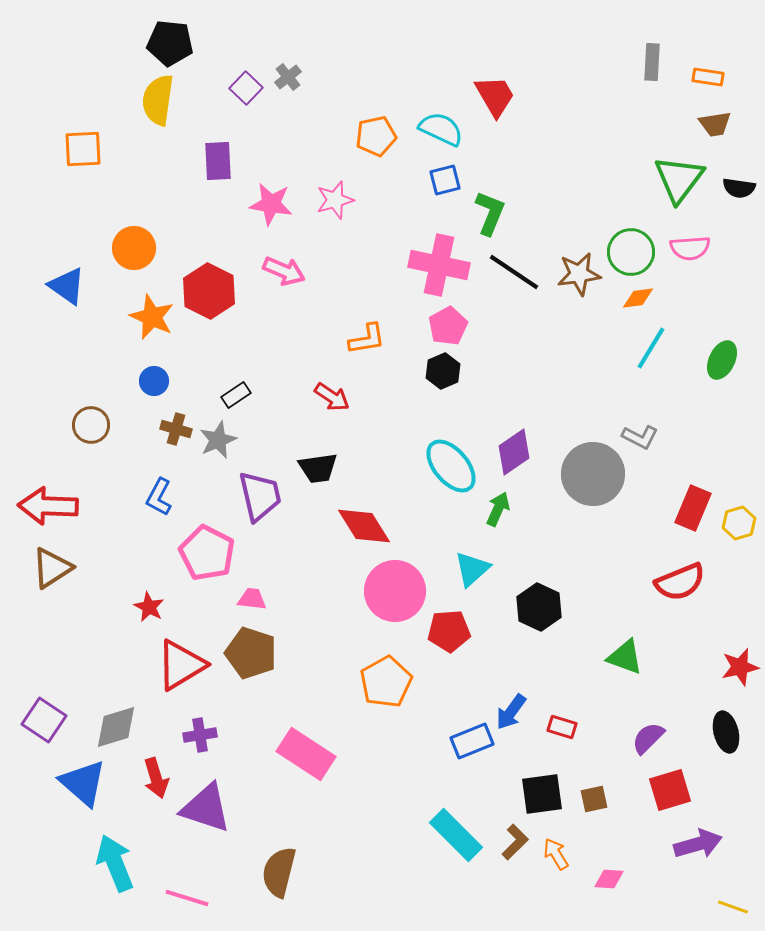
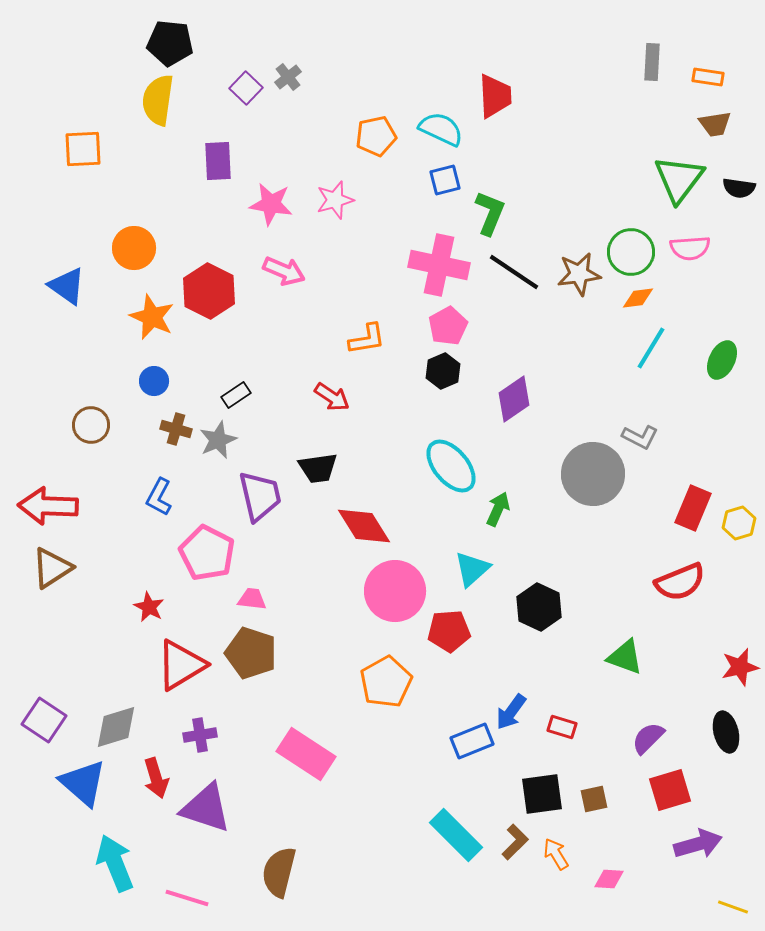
red trapezoid at (495, 96): rotated 27 degrees clockwise
purple diamond at (514, 452): moved 53 px up
